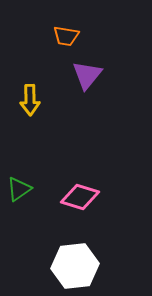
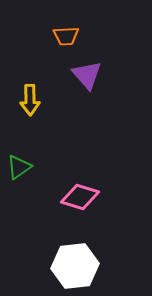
orange trapezoid: rotated 12 degrees counterclockwise
purple triangle: rotated 20 degrees counterclockwise
green triangle: moved 22 px up
